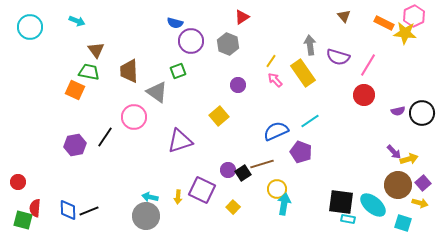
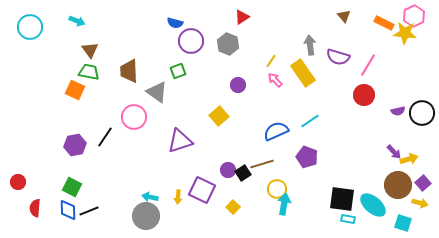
brown triangle at (96, 50): moved 6 px left
purple pentagon at (301, 152): moved 6 px right, 5 px down
black square at (341, 202): moved 1 px right, 3 px up
green square at (23, 220): moved 49 px right, 33 px up; rotated 12 degrees clockwise
